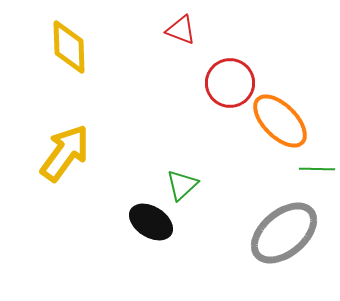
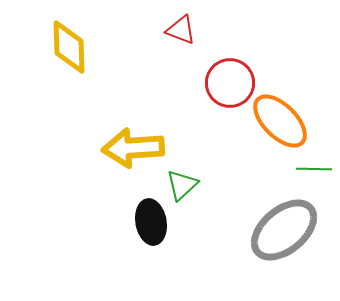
yellow arrow: moved 68 px right, 5 px up; rotated 130 degrees counterclockwise
green line: moved 3 px left
black ellipse: rotated 48 degrees clockwise
gray ellipse: moved 3 px up
